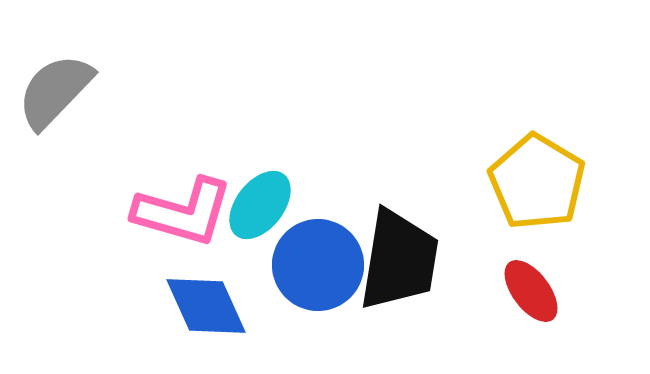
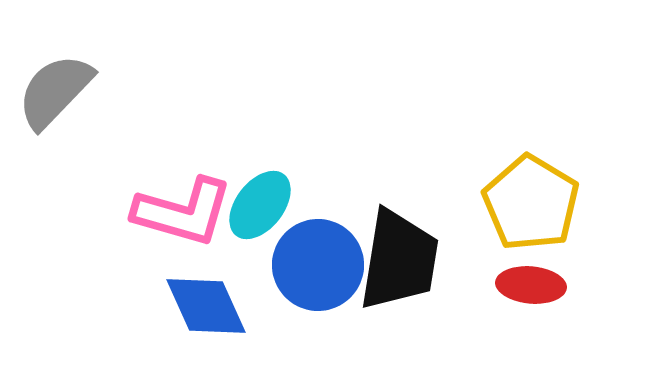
yellow pentagon: moved 6 px left, 21 px down
red ellipse: moved 6 px up; rotated 48 degrees counterclockwise
